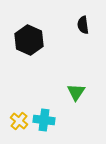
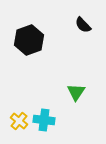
black semicircle: rotated 36 degrees counterclockwise
black hexagon: rotated 16 degrees clockwise
